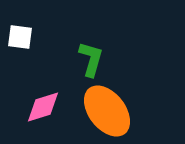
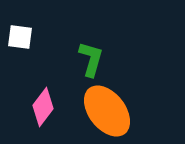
pink diamond: rotated 36 degrees counterclockwise
